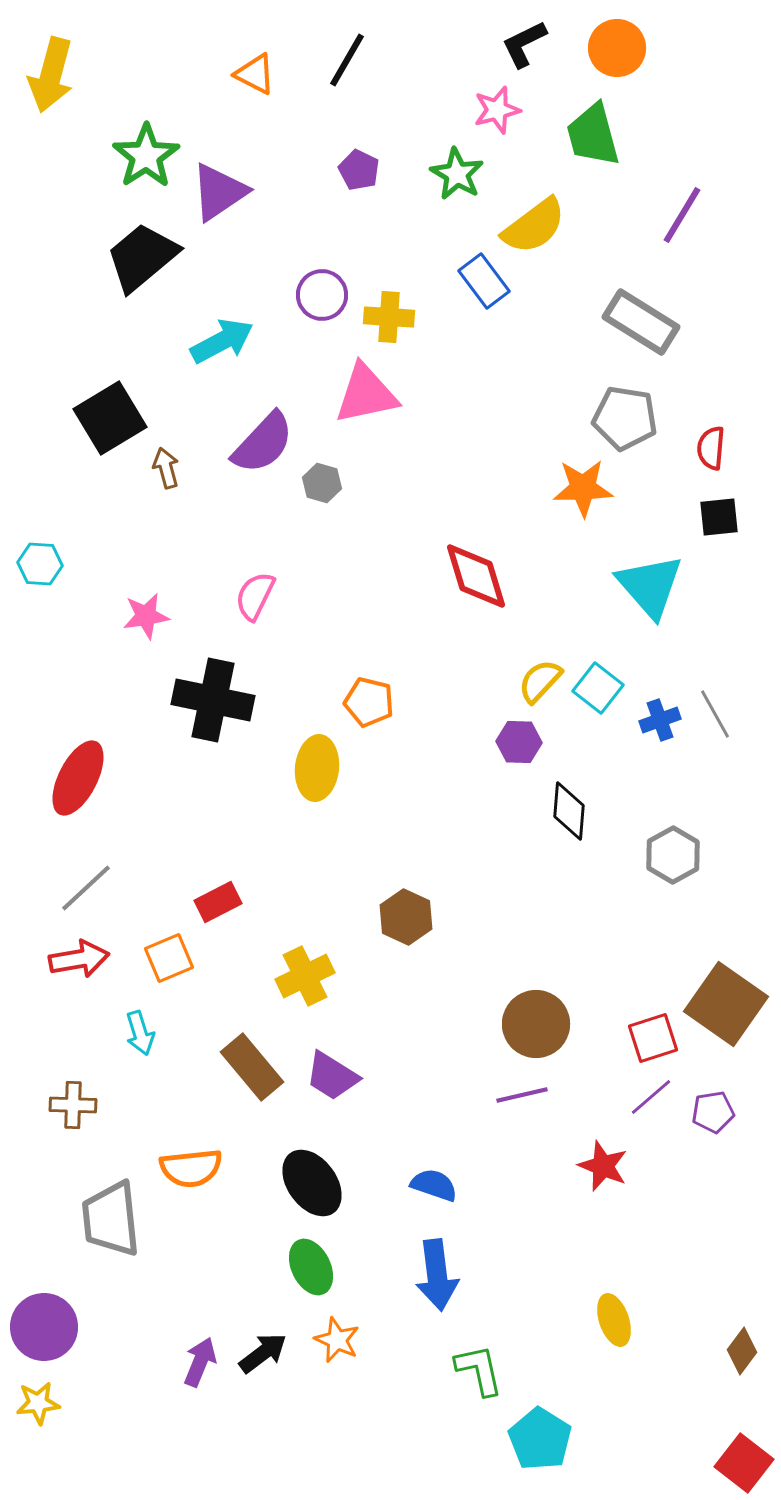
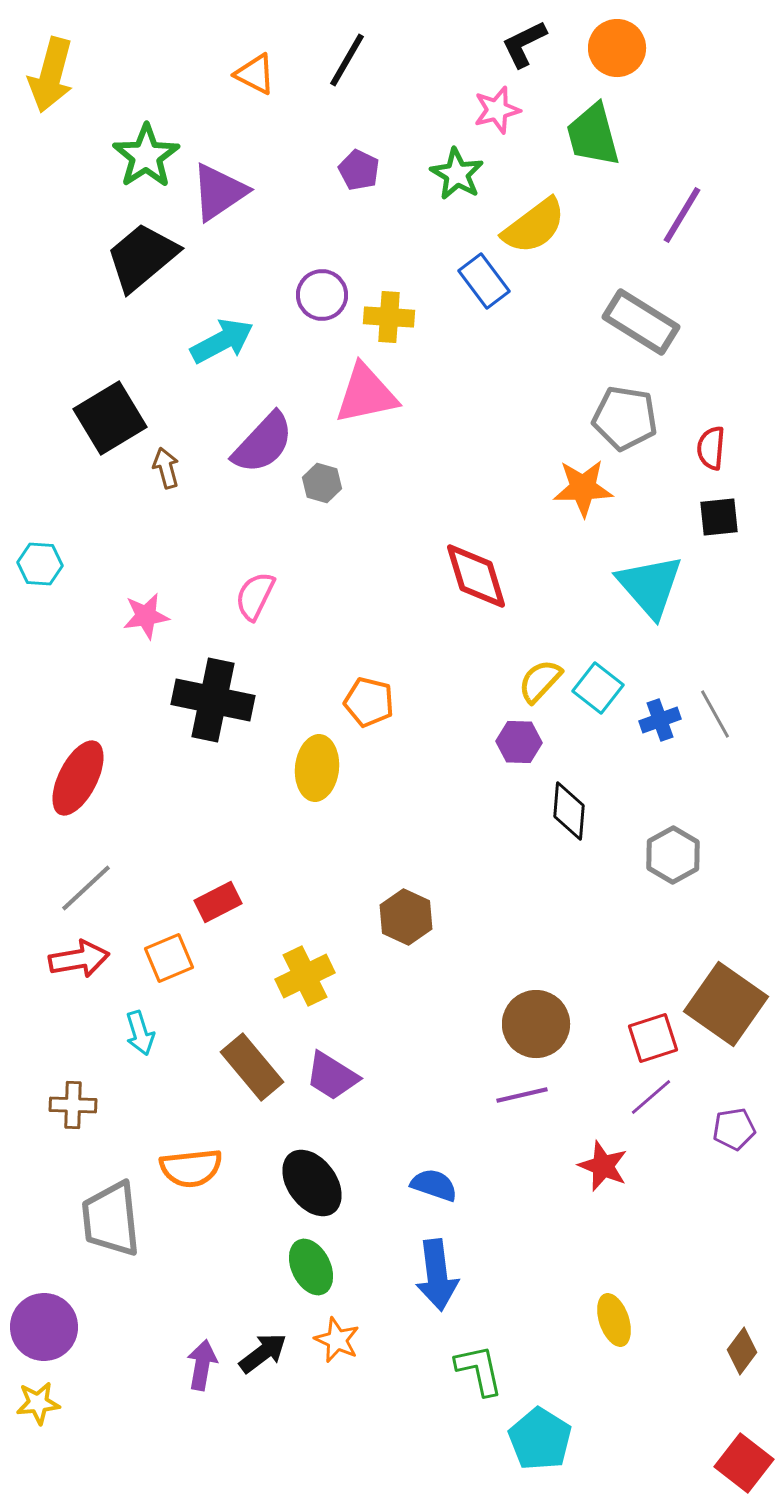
purple pentagon at (713, 1112): moved 21 px right, 17 px down
purple arrow at (200, 1362): moved 2 px right, 3 px down; rotated 12 degrees counterclockwise
